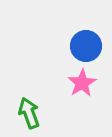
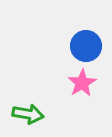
green arrow: moved 1 px left, 1 px down; rotated 120 degrees clockwise
